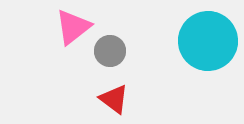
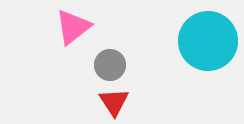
gray circle: moved 14 px down
red triangle: moved 3 px down; rotated 20 degrees clockwise
